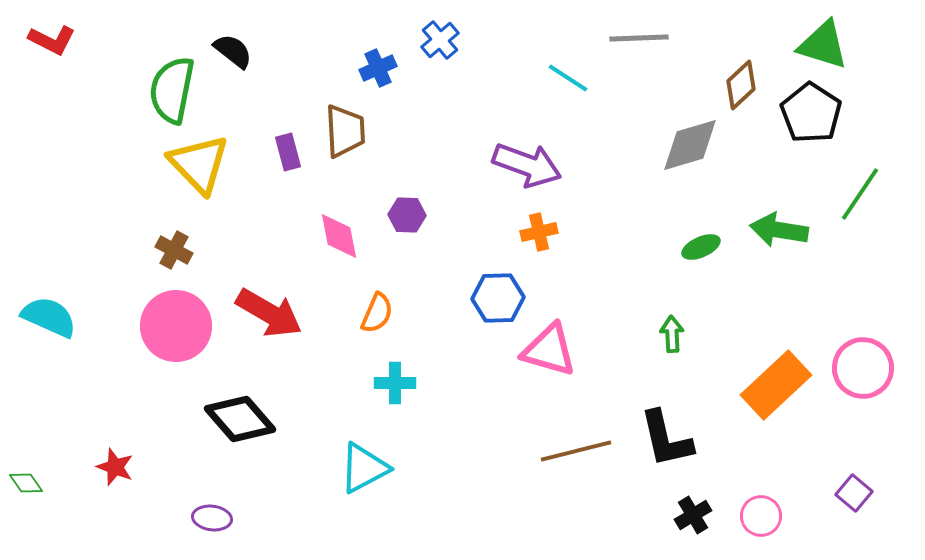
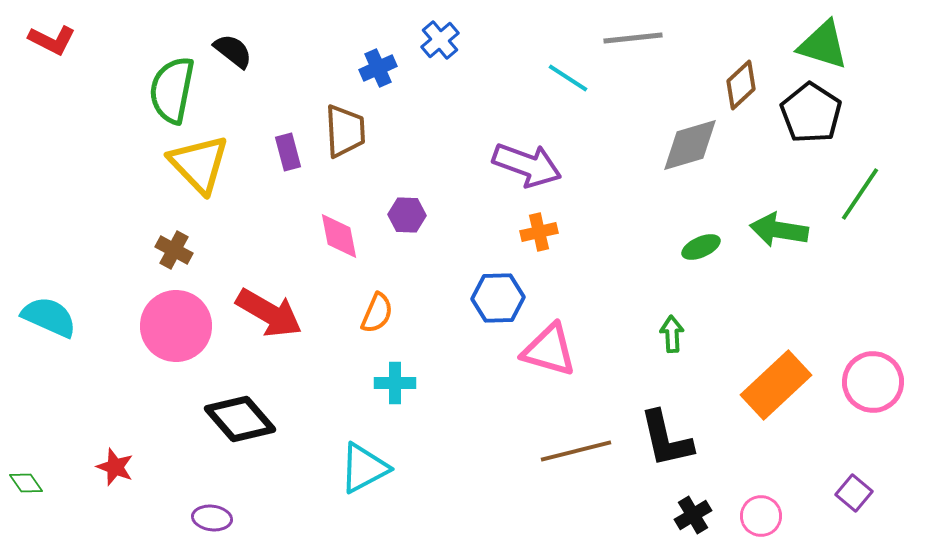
gray line at (639, 38): moved 6 px left; rotated 4 degrees counterclockwise
pink circle at (863, 368): moved 10 px right, 14 px down
